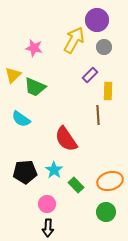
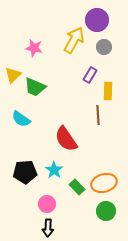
purple rectangle: rotated 14 degrees counterclockwise
orange ellipse: moved 6 px left, 2 px down
green rectangle: moved 1 px right, 2 px down
green circle: moved 1 px up
